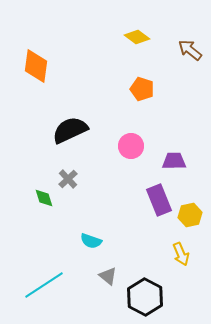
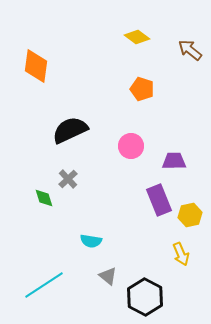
cyan semicircle: rotated 10 degrees counterclockwise
